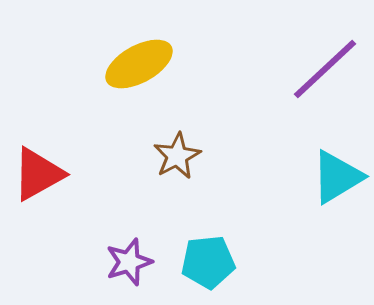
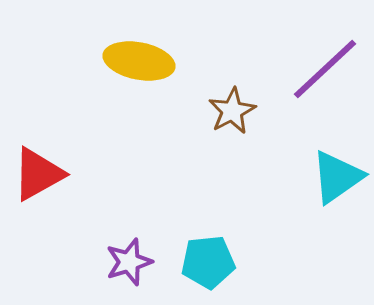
yellow ellipse: moved 3 px up; rotated 40 degrees clockwise
brown star: moved 55 px right, 45 px up
cyan triangle: rotated 4 degrees counterclockwise
